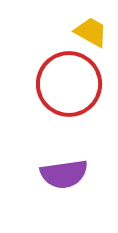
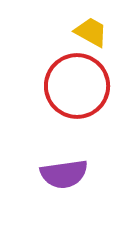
red circle: moved 8 px right, 2 px down
